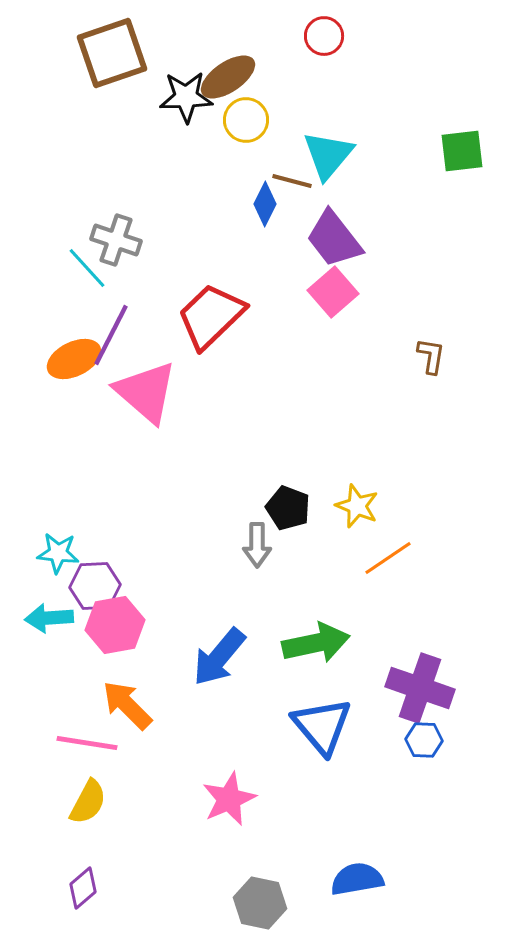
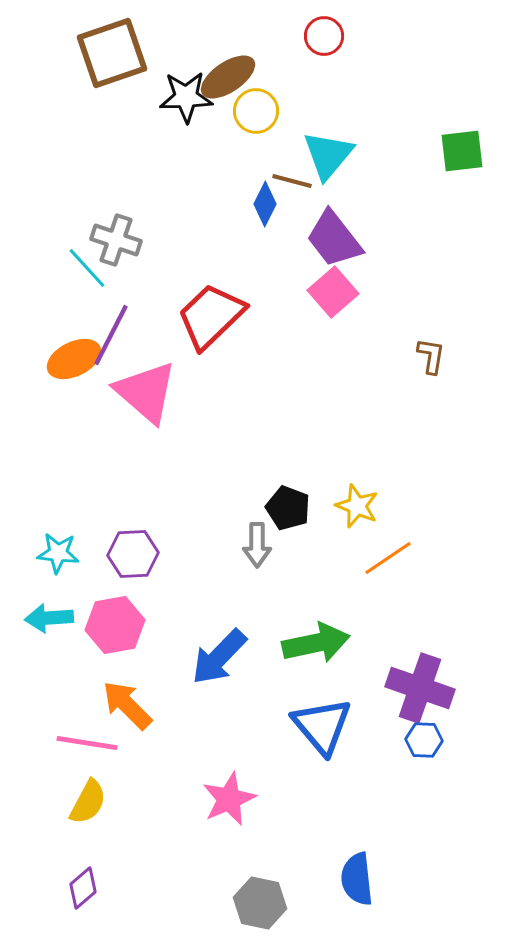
yellow circle: moved 10 px right, 9 px up
purple hexagon: moved 38 px right, 32 px up
blue arrow: rotated 4 degrees clockwise
blue semicircle: rotated 86 degrees counterclockwise
